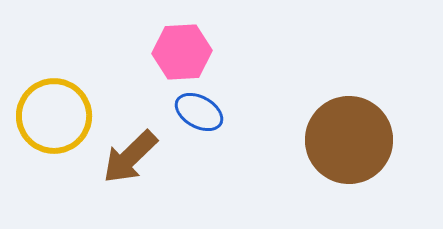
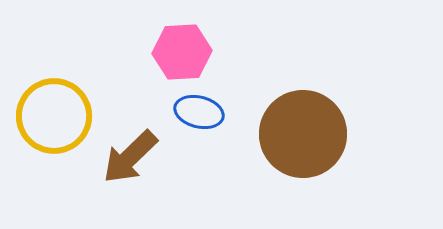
blue ellipse: rotated 15 degrees counterclockwise
brown circle: moved 46 px left, 6 px up
